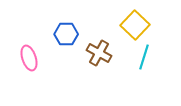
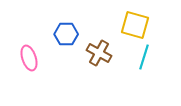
yellow square: rotated 28 degrees counterclockwise
